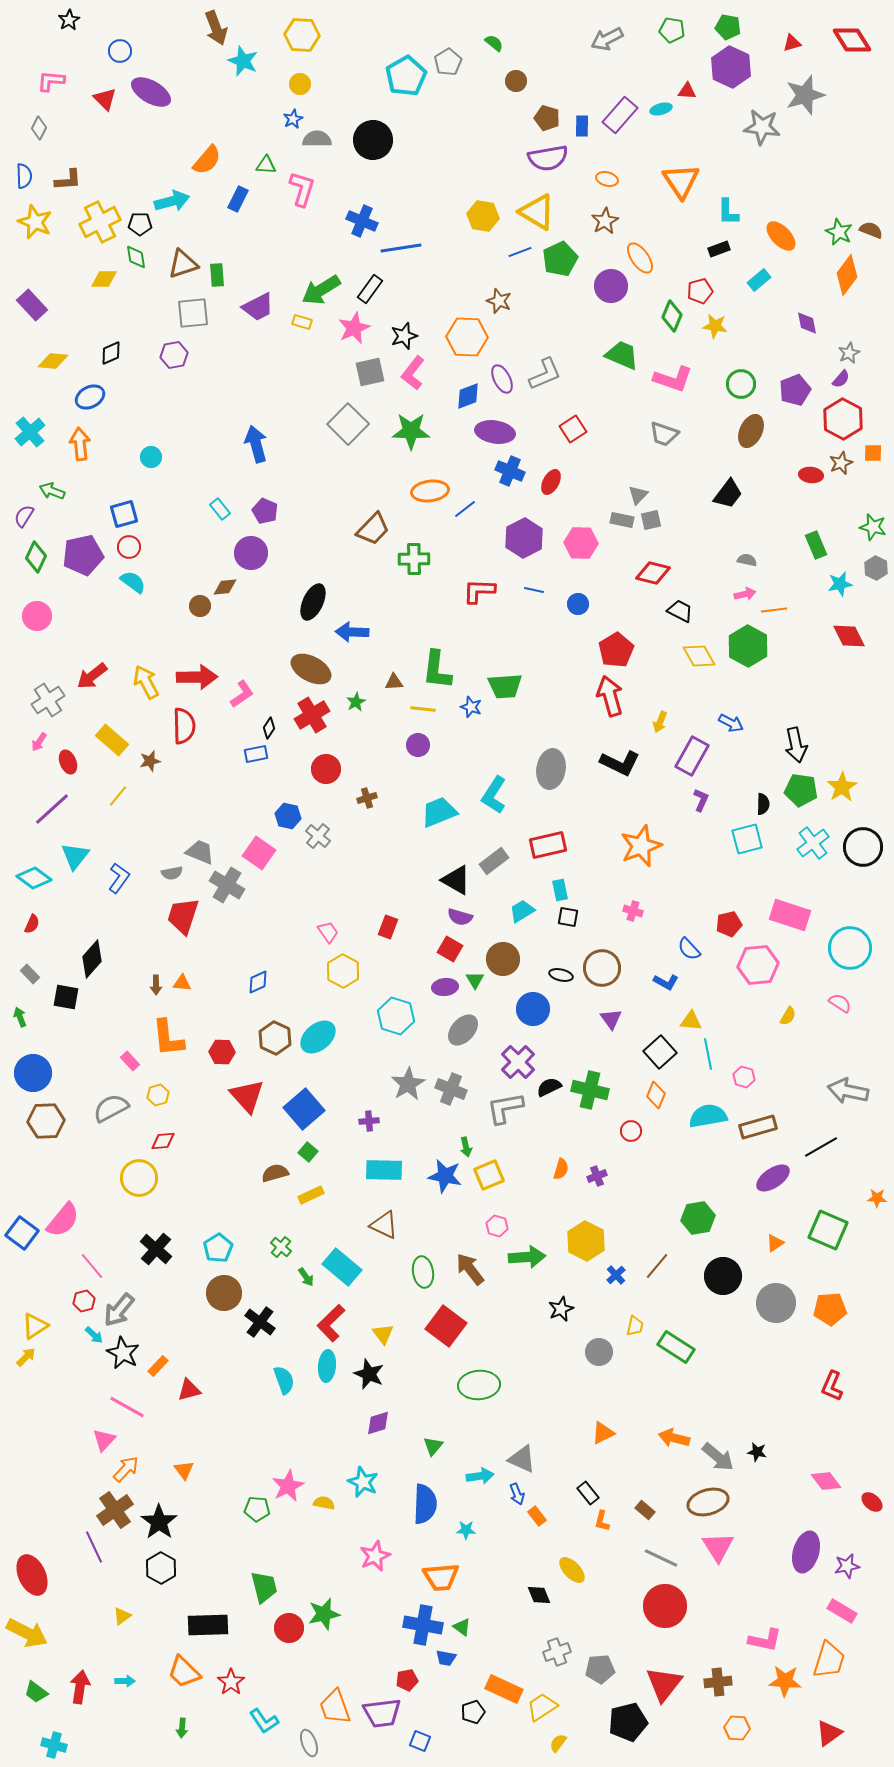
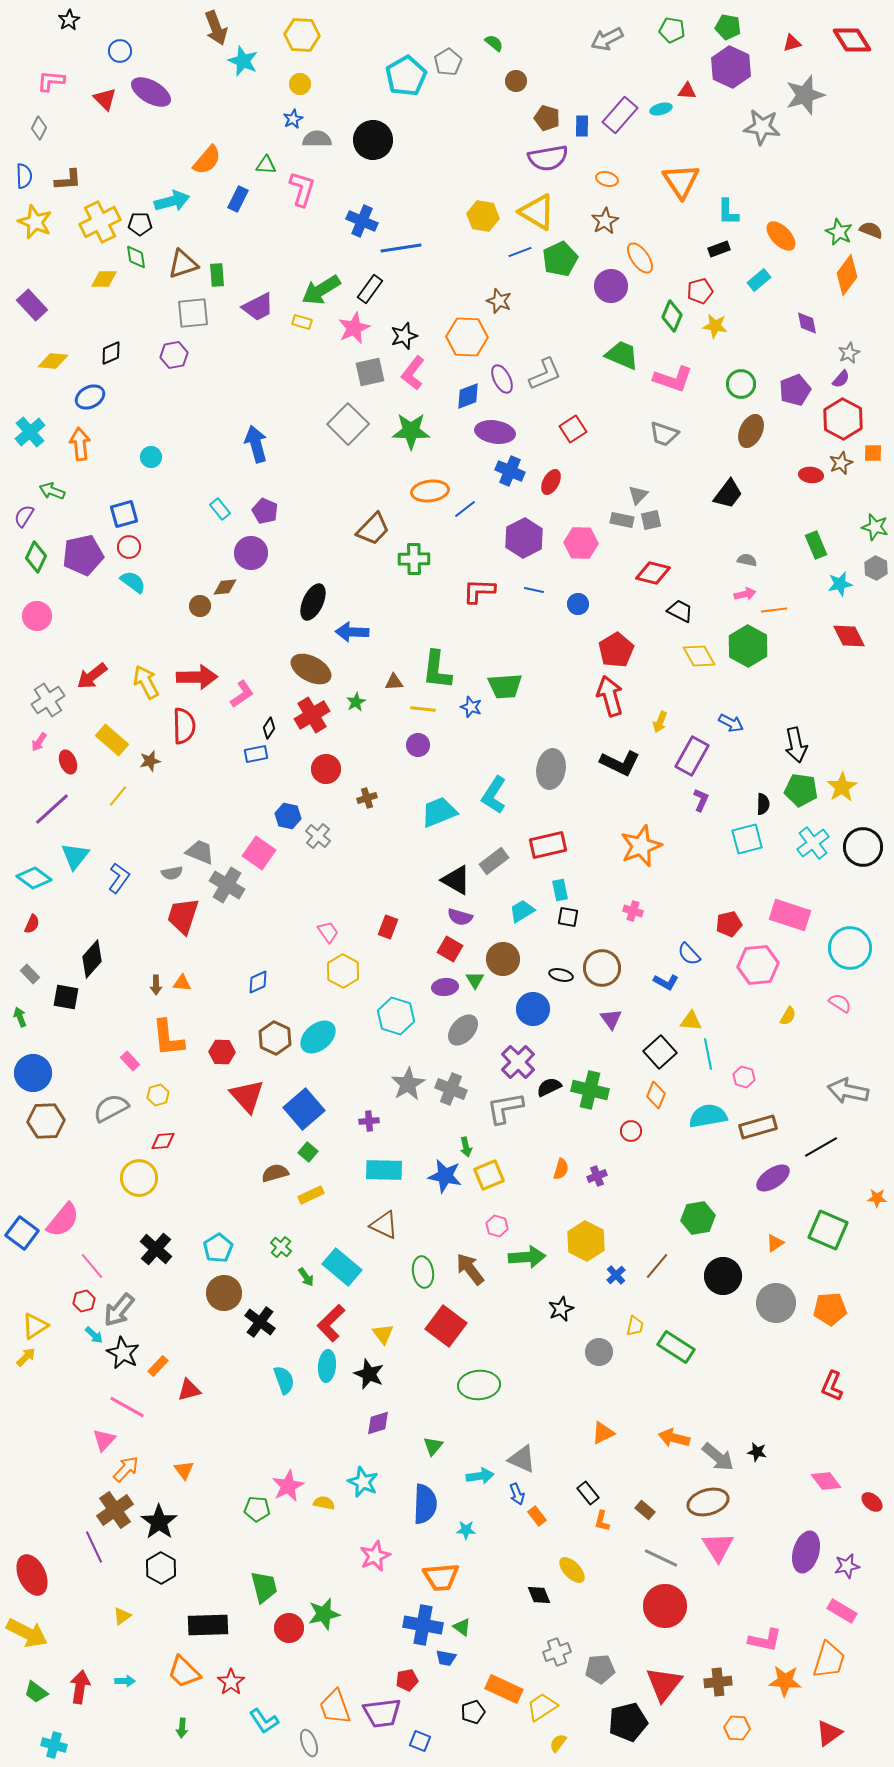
green star at (873, 527): moved 2 px right
blue semicircle at (689, 949): moved 5 px down
